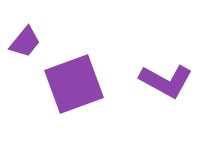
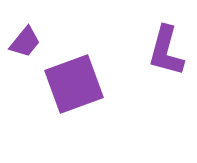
purple L-shape: moved 30 px up; rotated 76 degrees clockwise
